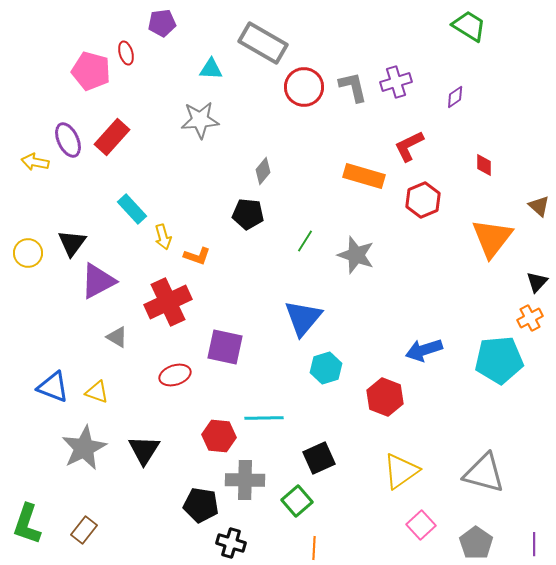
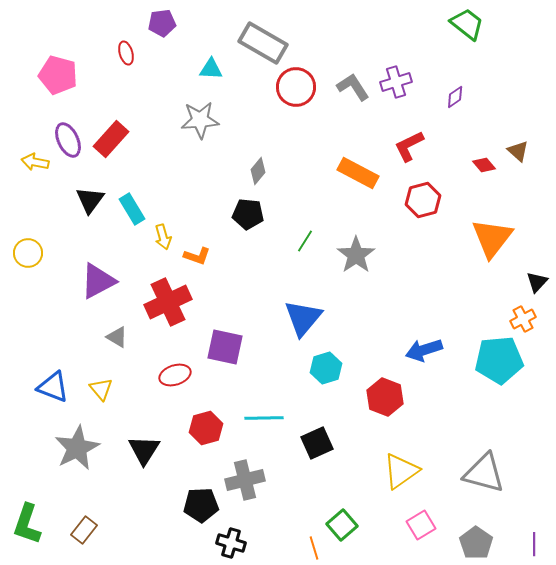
green trapezoid at (469, 26): moved 2 px left, 2 px up; rotated 6 degrees clockwise
pink pentagon at (91, 71): moved 33 px left, 4 px down
red circle at (304, 87): moved 8 px left
gray L-shape at (353, 87): rotated 20 degrees counterclockwise
red rectangle at (112, 137): moved 1 px left, 2 px down
red diamond at (484, 165): rotated 40 degrees counterclockwise
gray diamond at (263, 171): moved 5 px left
orange rectangle at (364, 176): moved 6 px left, 3 px up; rotated 12 degrees clockwise
red hexagon at (423, 200): rotated 8 degrees clockwise
brown triangle at (539, 206): moved 21 px left, 55 px up
cyan rectangle at (132, 209): rotated 12 degrees clockwise
black triangle at (72, 243): moved 18 px right, 43 px up
gray star at (356, 255): rotated 18 degrees clockwise
orange cross at (530, 318): moved 7 px left, 1 px down
yellow triangle at (97, 392): moved 4 px right, 3 px up; rotated 30 degrees clockwise
red hexagon at (219, 436): moved 13 px left, 8 px up; rotated 20 degrees counterclockwise
gray star at (84, 448): moved 7 px left
black square at (319, 458): moved 2 px left, 15 px up
gray cross at (245, 480): rotated 15 degrees counterclockwise
green square at (297, 501): moved 45 px right, 24 px down
black pentagon at (201, 505): rotated 12 degrees counterclockwise
pink square at (421, 525): rotated 12 degrees clockwise
orange line at (314, 548): rotated 20 degrees counterclockwise
